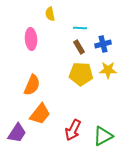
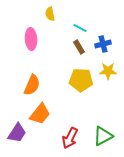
cyan line: rotated 24 degrees clockwise
yellow star: moved 1 px down
yellow pentagon: moved 6 px down
red arrow: moved 3 px left, 8 px down
